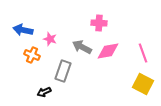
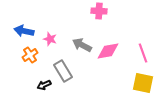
pink cross: moved 12 px up
blue arrow: moved 1 px right, 1 px down
gray arrow: moved 2 px up
orange cross: moved 2 px left; rotated 35 degrees clockwise
gray rectangle: rotated 50 degrees counterclockwise
yellow square: moved 1 px up; rotated 15 degrees counterclockwise
black arrow: moved 7 px up
